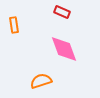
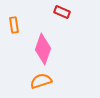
pink diamond: moved 21 px left; rotated 40 degrees clockwise
